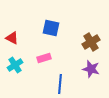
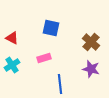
brown cross: rotated 18 degrees counterclockwise
cyan cross: moved 3 px left
blue line: rotated 12 degrees counterclockwise
